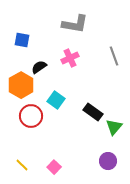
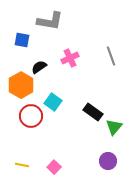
gray L-shape: moved 25 px left, 3 px up
gray line: moved 3 px left
cyan square: moved 3 px left, 2 px down
yellow line: rotated 32 degrees counterclockwise
